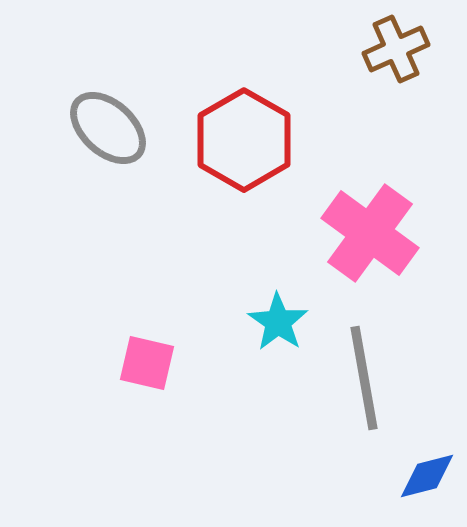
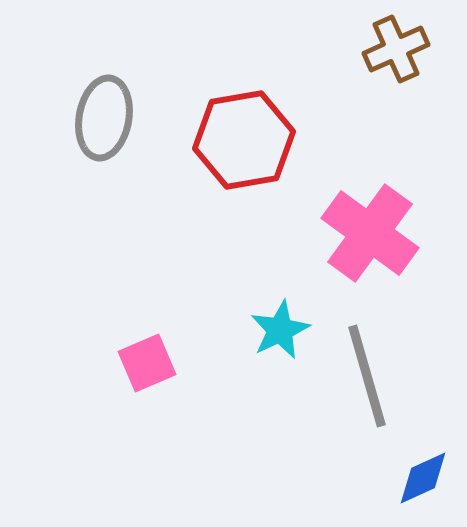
gray ellipse: moved 4 px left, 10 px up; rotated 58 degrees clockwise
red hexagon: rotated 20 degrees clockwise
cyan star: moved 2 px right, 8 px down; rotated 12 degrees clockwise
pink square: rotated 36 degrees counterclockwise
gray line: moved 3 px right, 2 px up; rotated 6 degrees counterclockwise
blue diamond: moved 4 px left, 2 px down; rotated 10 degrees counterclockwise
